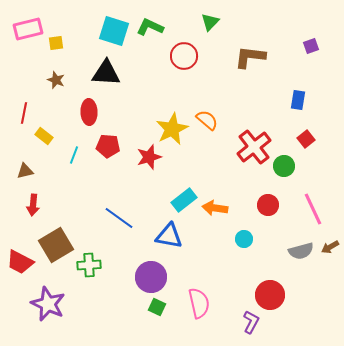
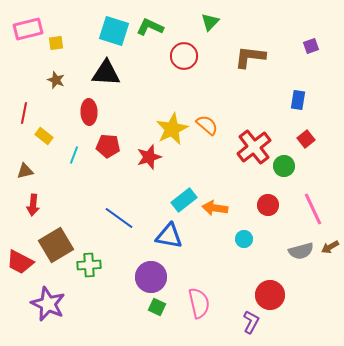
orange semicircle at (207, 120): moved 5 px down
